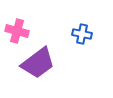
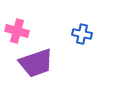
purple trapezoid: moved 2 px left; rotated 18 degrees clockwise
